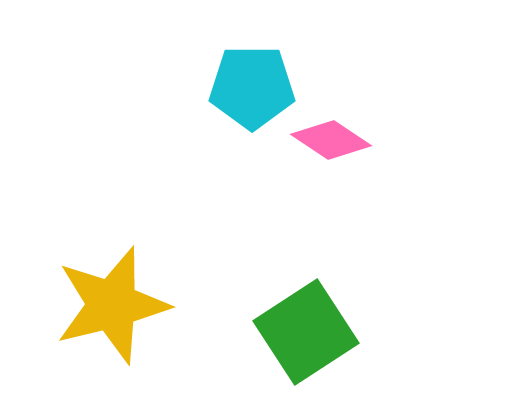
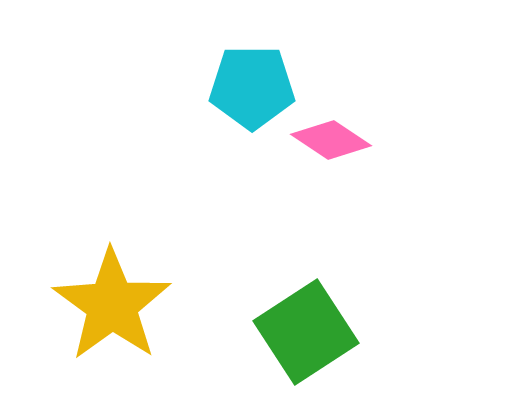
yellow star: rotated 22 degrees counterclockwise
